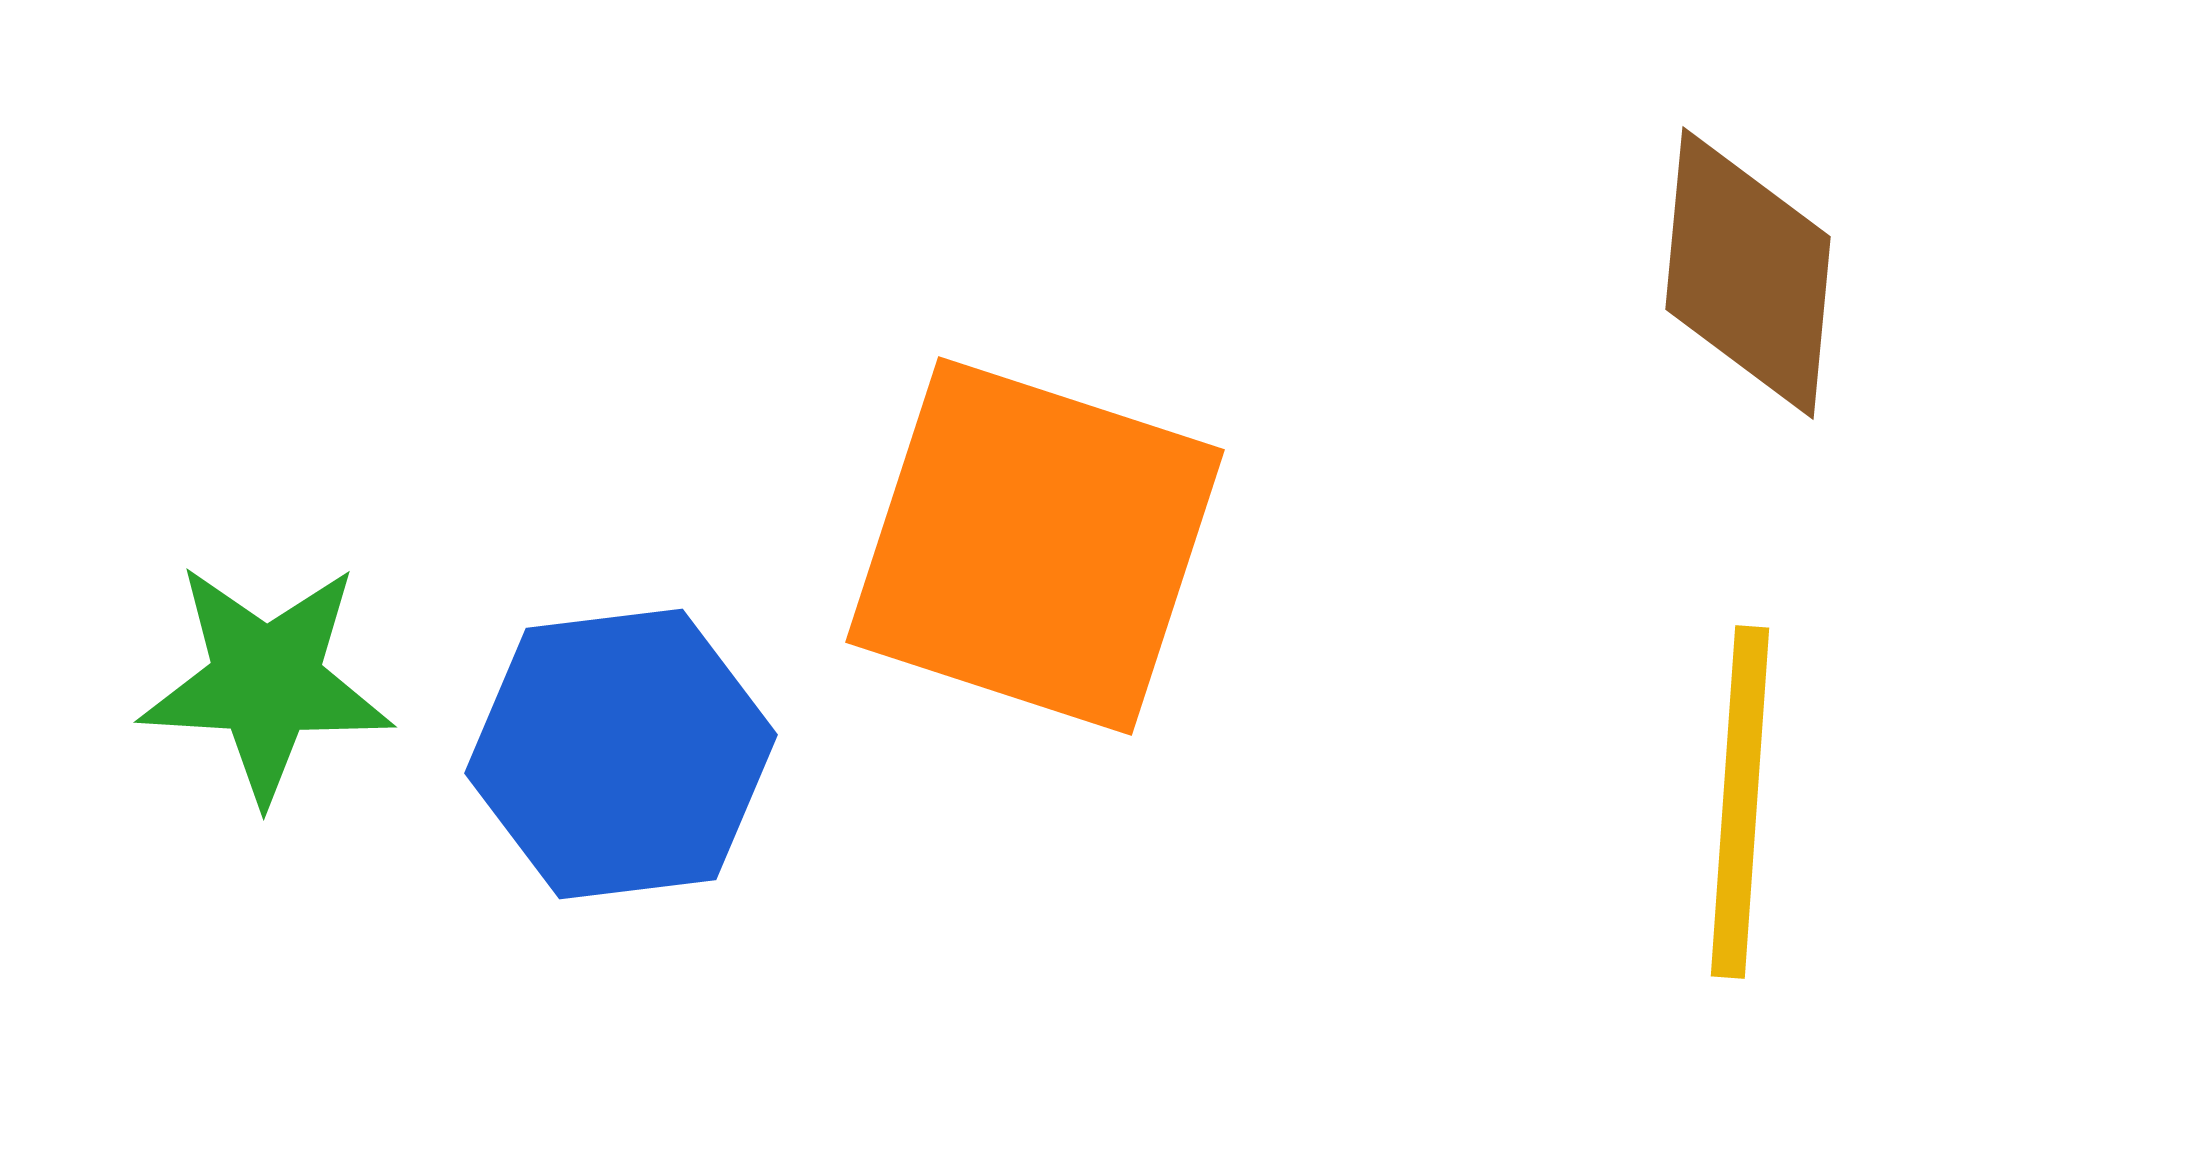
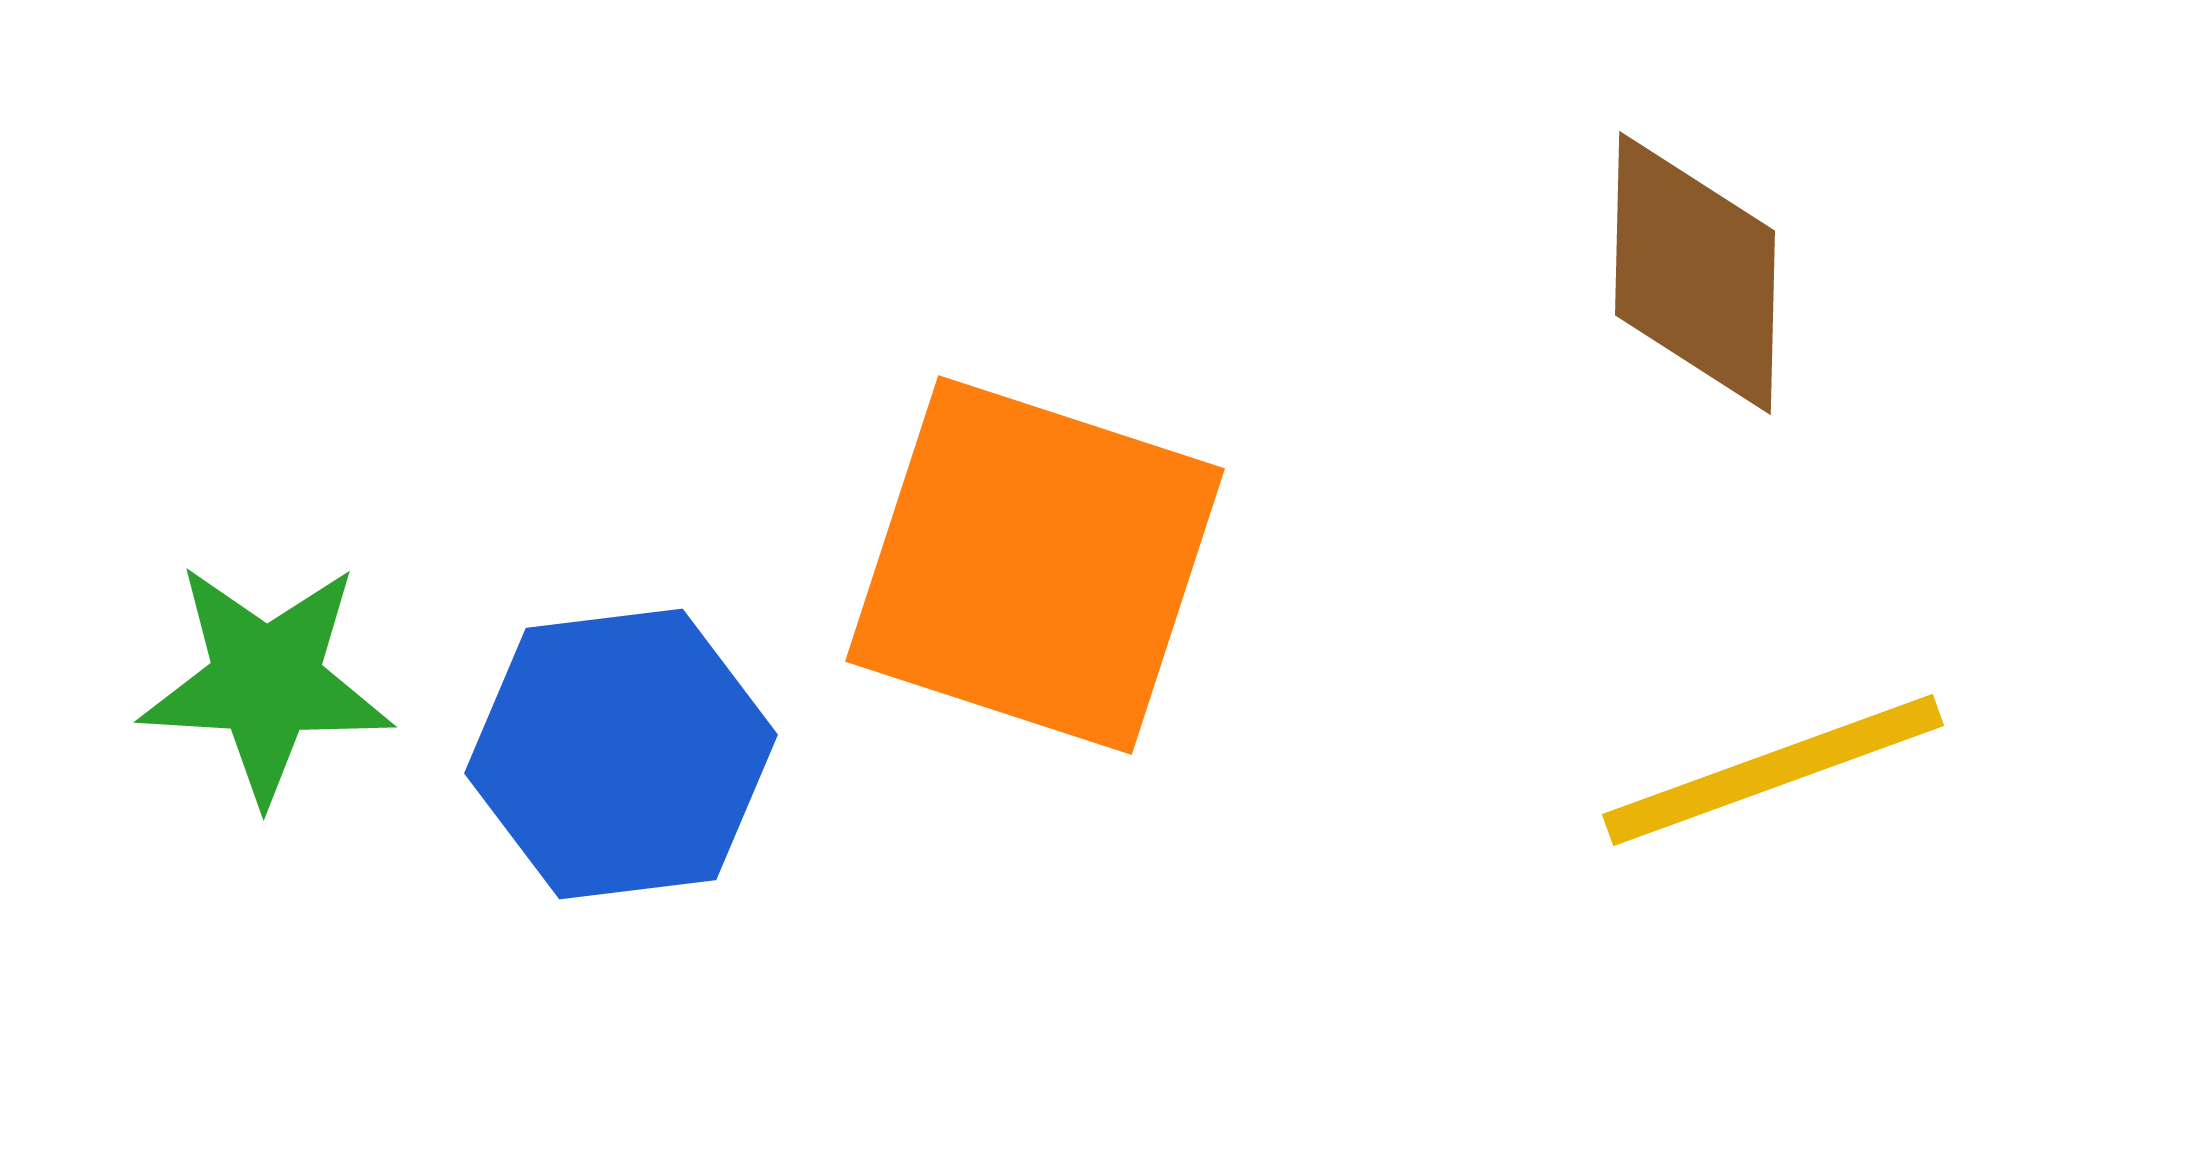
brown diamond: moved 53 px left; rotated 4 degrees counterclockwise
orange square: moved 19 px down
yellow line: moved 33 px right, 32 px up; rotated 66 degrees clockwise
